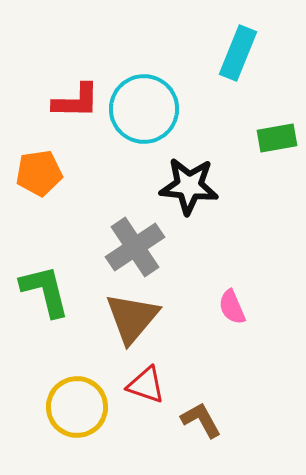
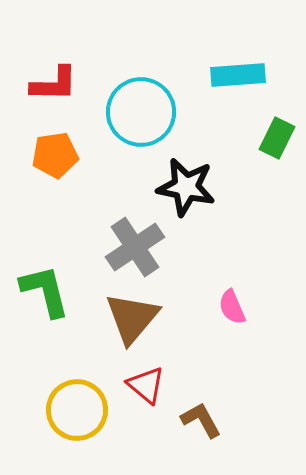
cyan rectangle: moved 22 px down; rotated 64 degrees clockwise
red L-shape: moved 22 px left, 17 px up
cyan circle: moved 3 px left, 3 px down
green rectangle: rotated 54 degrees counterclockwise
orange pentagon: moved 16 px right, 18 px up
black star: moved 3 px left, 1 px down; rotated 6 degrees clockwise
red triangle: rotated 21 degrees clockwise
yellow circle: moved 3 px down
